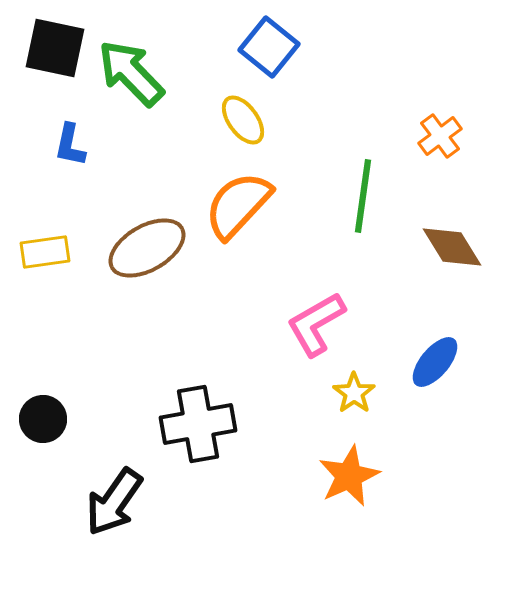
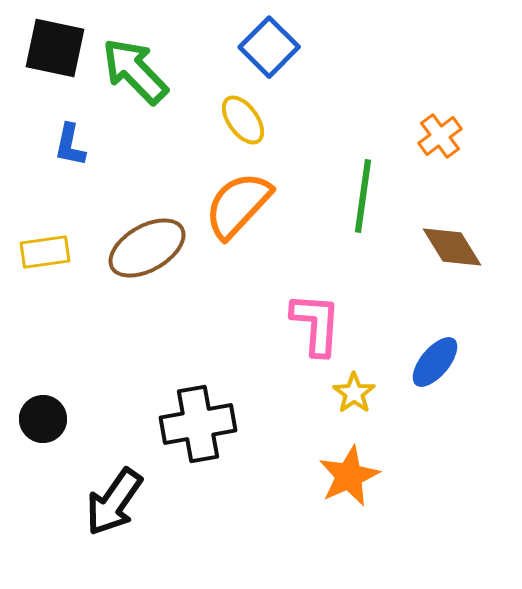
blue square: rotated 6 degrees clockwise
green arrow: moved 4 px right, 2 px up
pink L-shape: rotated 124 degrees clockwise
